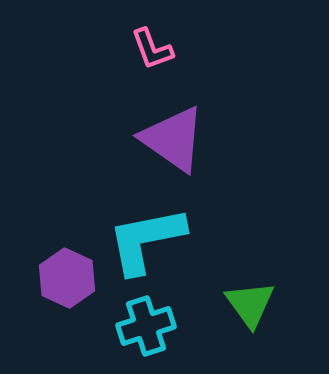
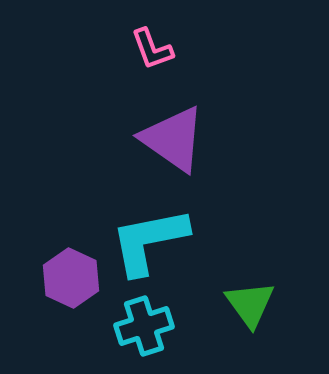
cyan L-shape: moved 3 px right, 1 px down
purple hexagon: moved 4 px right
cyan cross: moved 2 px left
